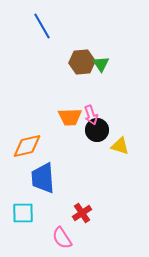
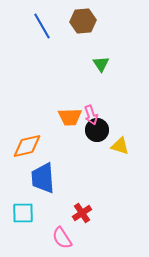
brown hexagon: moved 1 px right, 41 px up
